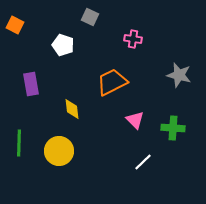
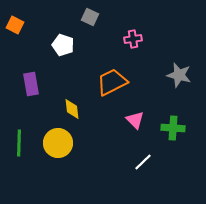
pink cross: rotated 18 degrees counterclockwise
yellow circle: moved 1 px left, 8 px up
